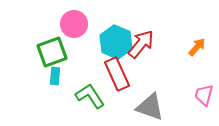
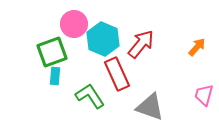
cyan hexagon: moved 13 px left, 3 px up
